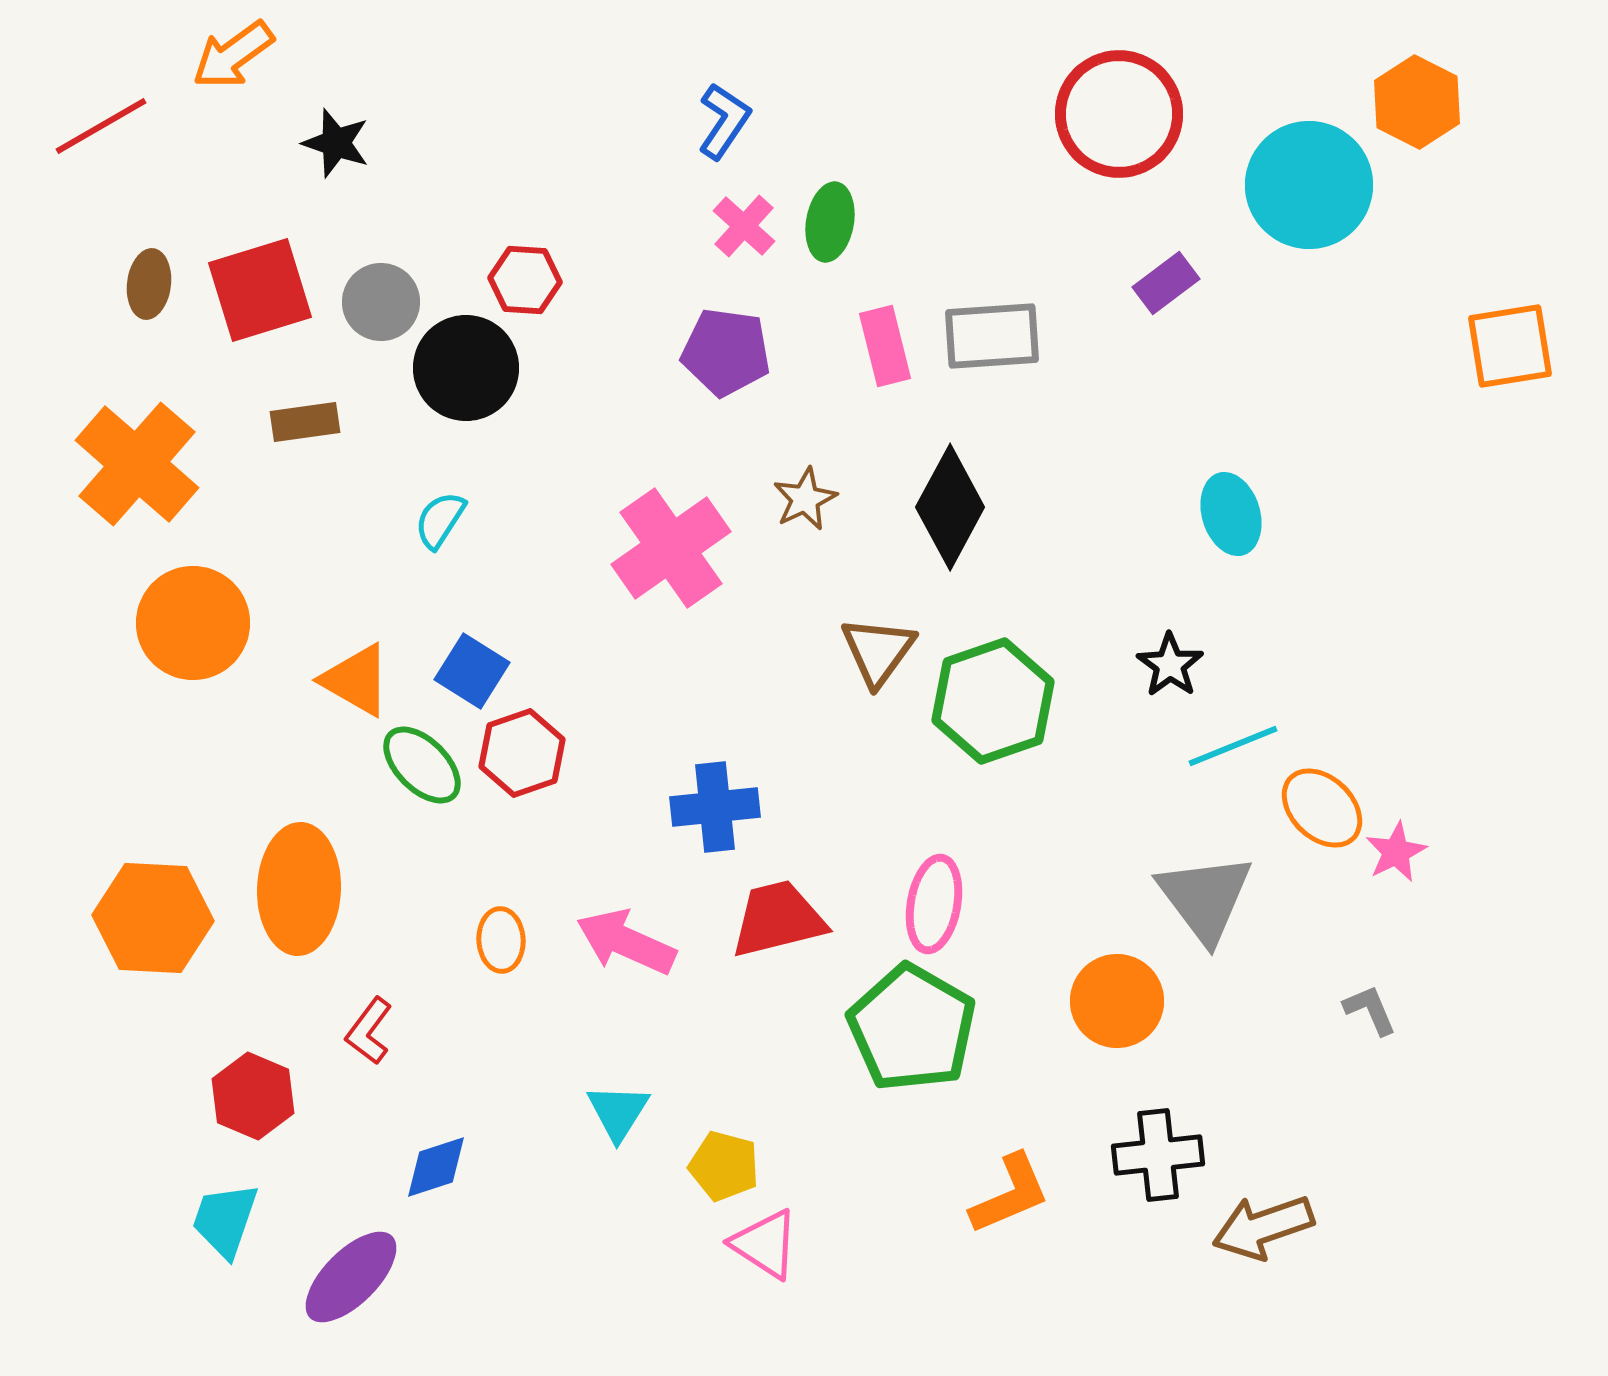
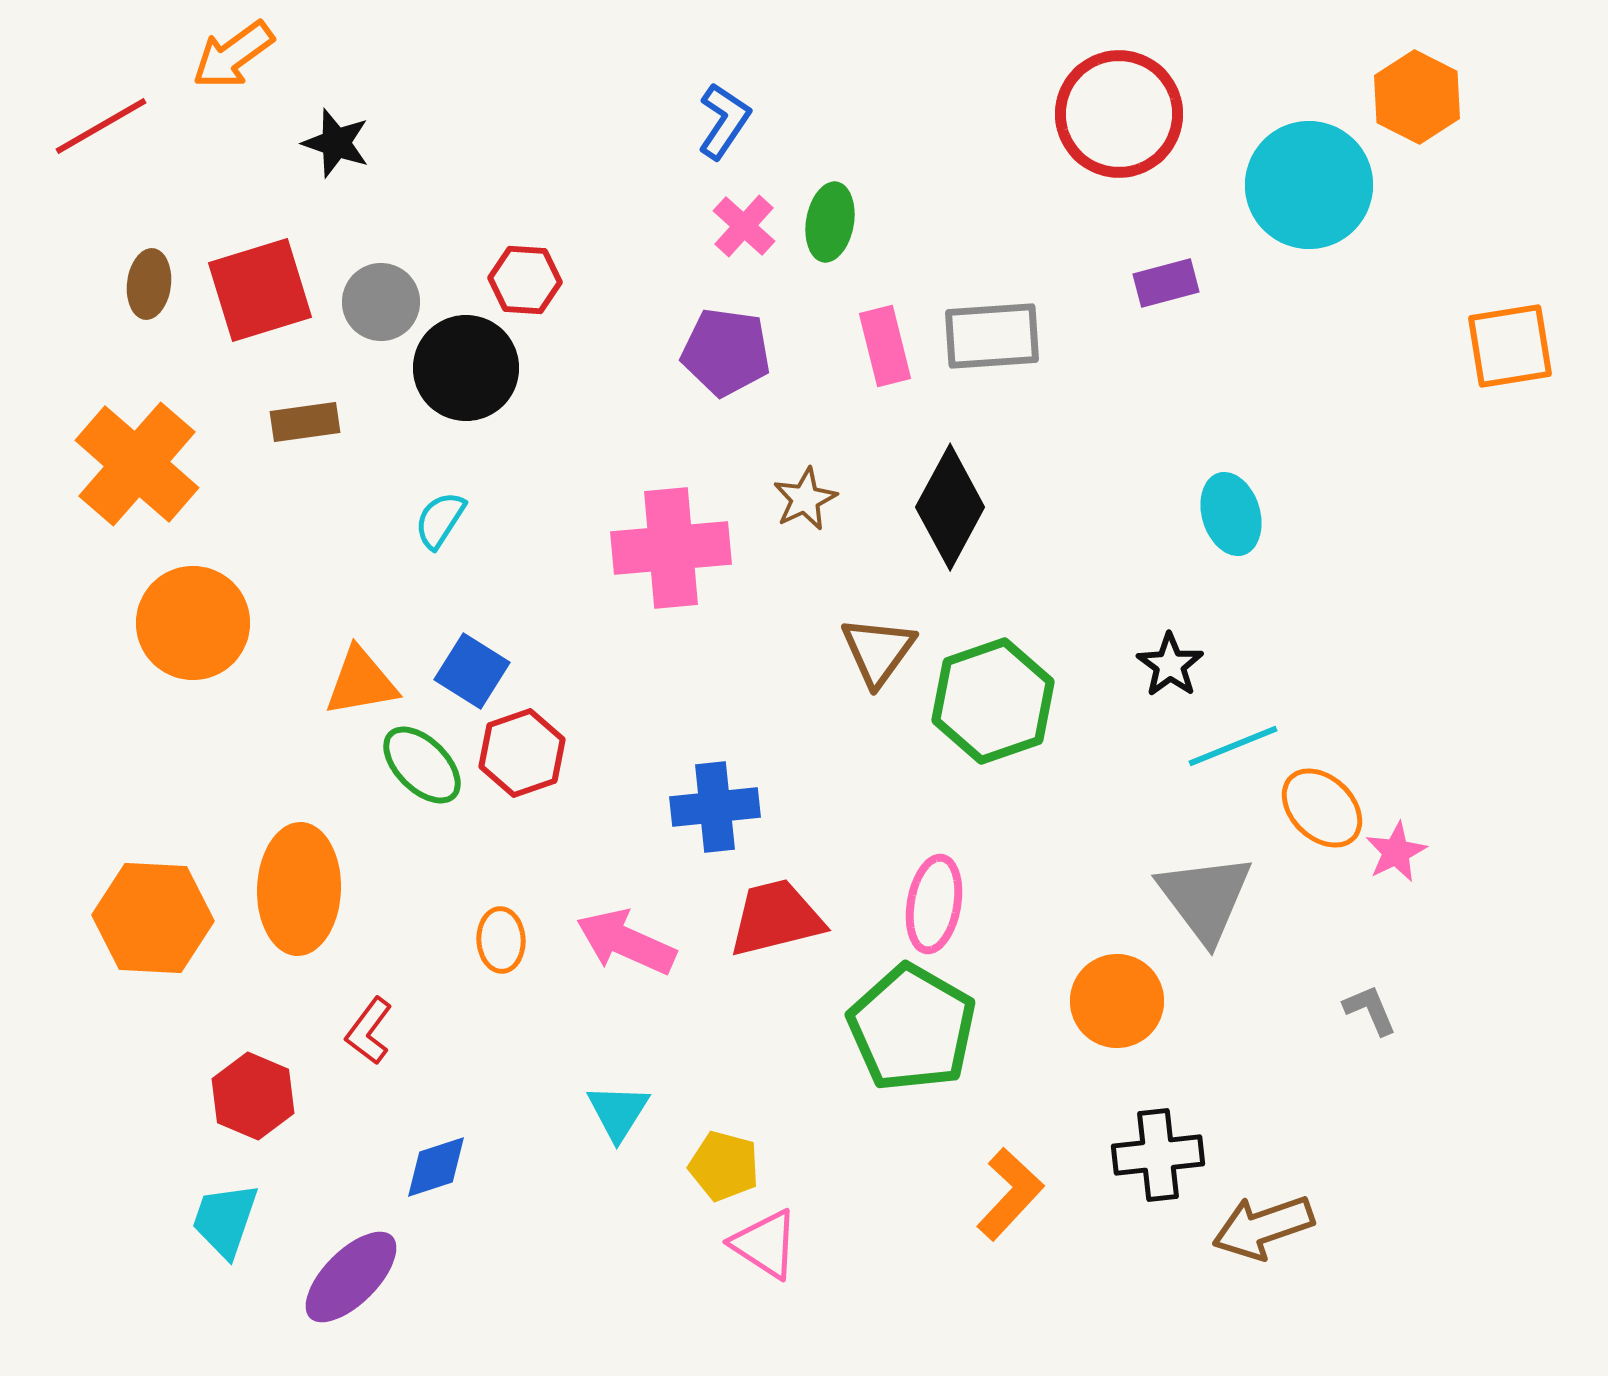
orange hexagon at (1417, 102): moved 5 px up
purple rectangle at (1166, 283): rotated 22 degrees clockwise
pink cross at (671, 548): rotated 30 degrees clockwise
orange triangle at (356, 680): moved 5 px right, 2 px down; rotated 40 degrees counterclockwise
red trapezoid at (778, 919): moved 2 px left, 1 px up
orange L-shape at (1010, 1194): rotated 24 degrees counterclockwise
